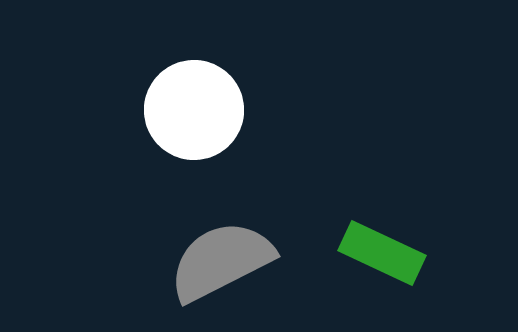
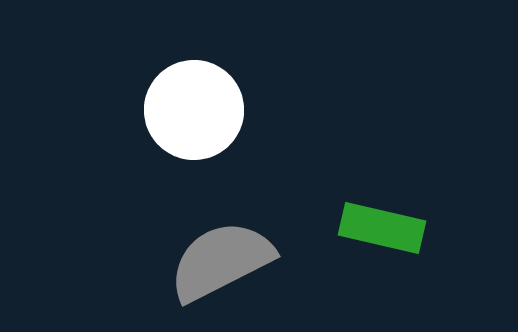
green rectangle: moved 25 px up; rotated 12 degrees counterclockwise
